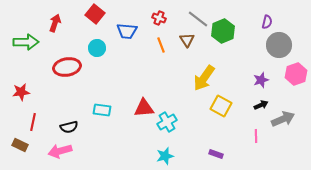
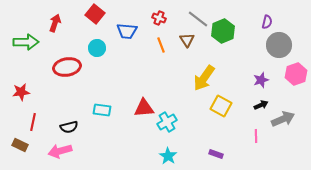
cyan star: moved 3 px right; rotated 24 degrees counterclockwise
